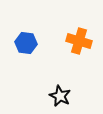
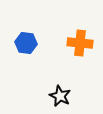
orange cross: moved 1 px right, 2 px down; rotated 10 degrees counterclockwise
